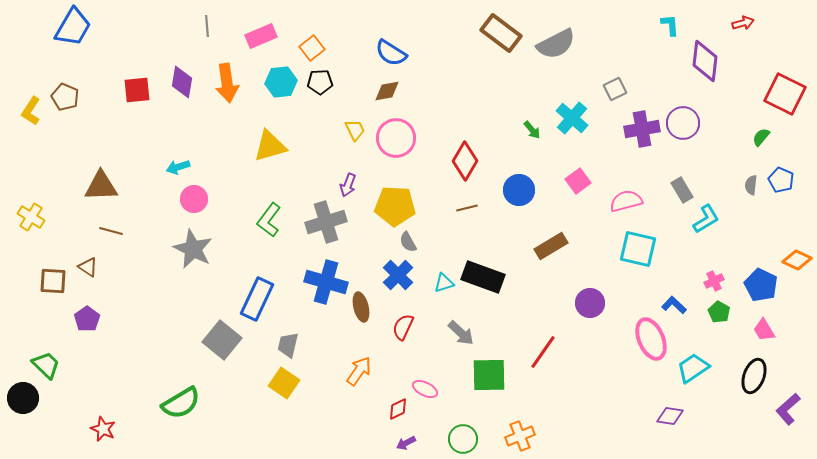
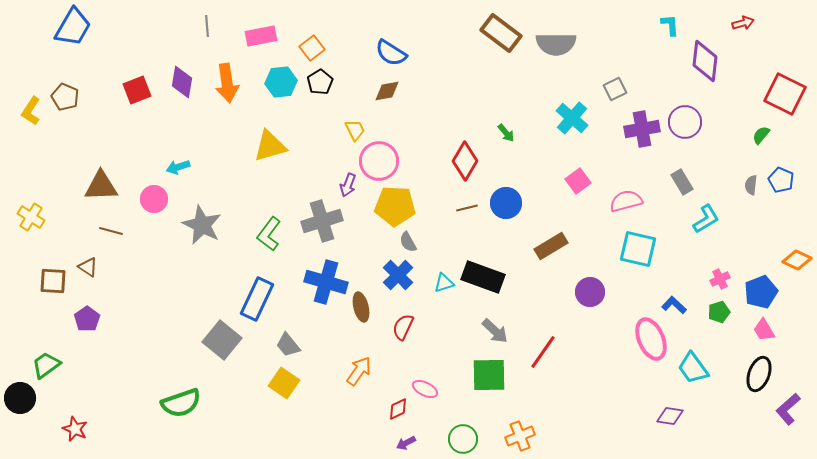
pink rectangle at (261, 36): rotated 12 degrees clockwise
gray semicircle at (556, 44): rotated 27 degrees clockwise
black pentagon at (320, 82): rotated 30 degrees counterclockwise
red square at (137, 90): rotated 16 degrees counterclockwise
purple circle at (683, 123): moved 2 px right, 1 px up
green arrow at (532, 130): moved 26 px left, 3 px down
green semicircle at (761, 137): moved 2 px up
pink circle at (396, 138): moved 17 px left, 23 px down
blue circle at (519, 190): moved 13 px left, 13 px down
gray rectangle at (682, 190): moved 8 px up
pink circle at (194, 199): moved 40 px left
green L-shape at (269, 220): moved 14 px down
gray cross at (326, 222): moved 4 px left, 1 px up
gray star at (193, 249): moved 9 px right, 24 px up
pink cross at (714, 281): moved 6 px right, 2 px up
blue pentagon at (761, 285): moved 7 px down; rotated 24 degrees clockwise
purple circle at (590, 303): moved 11 px up
green pentagon at (719, 312): rotated 25 degrees clockwise
gray arrow at (461, 333): moved 34 px right, 2 px up
gray trapezoid at (288, 345): rotated 52 degrees counterclockwise
green trapezoid at (46, 365): rotated 80 degrees counterclockwise
cyan trapezoid at (693, 368): rotated 92 degrees counterclockwise
black ellipse at (754, 376): moved 5 px right, 2 px up
black circle at (23, 398): moved 3 px left
green semicircle at (181, 403): rotated 12 degrees clockwise
red star at (103, 429): moved 28 px left
